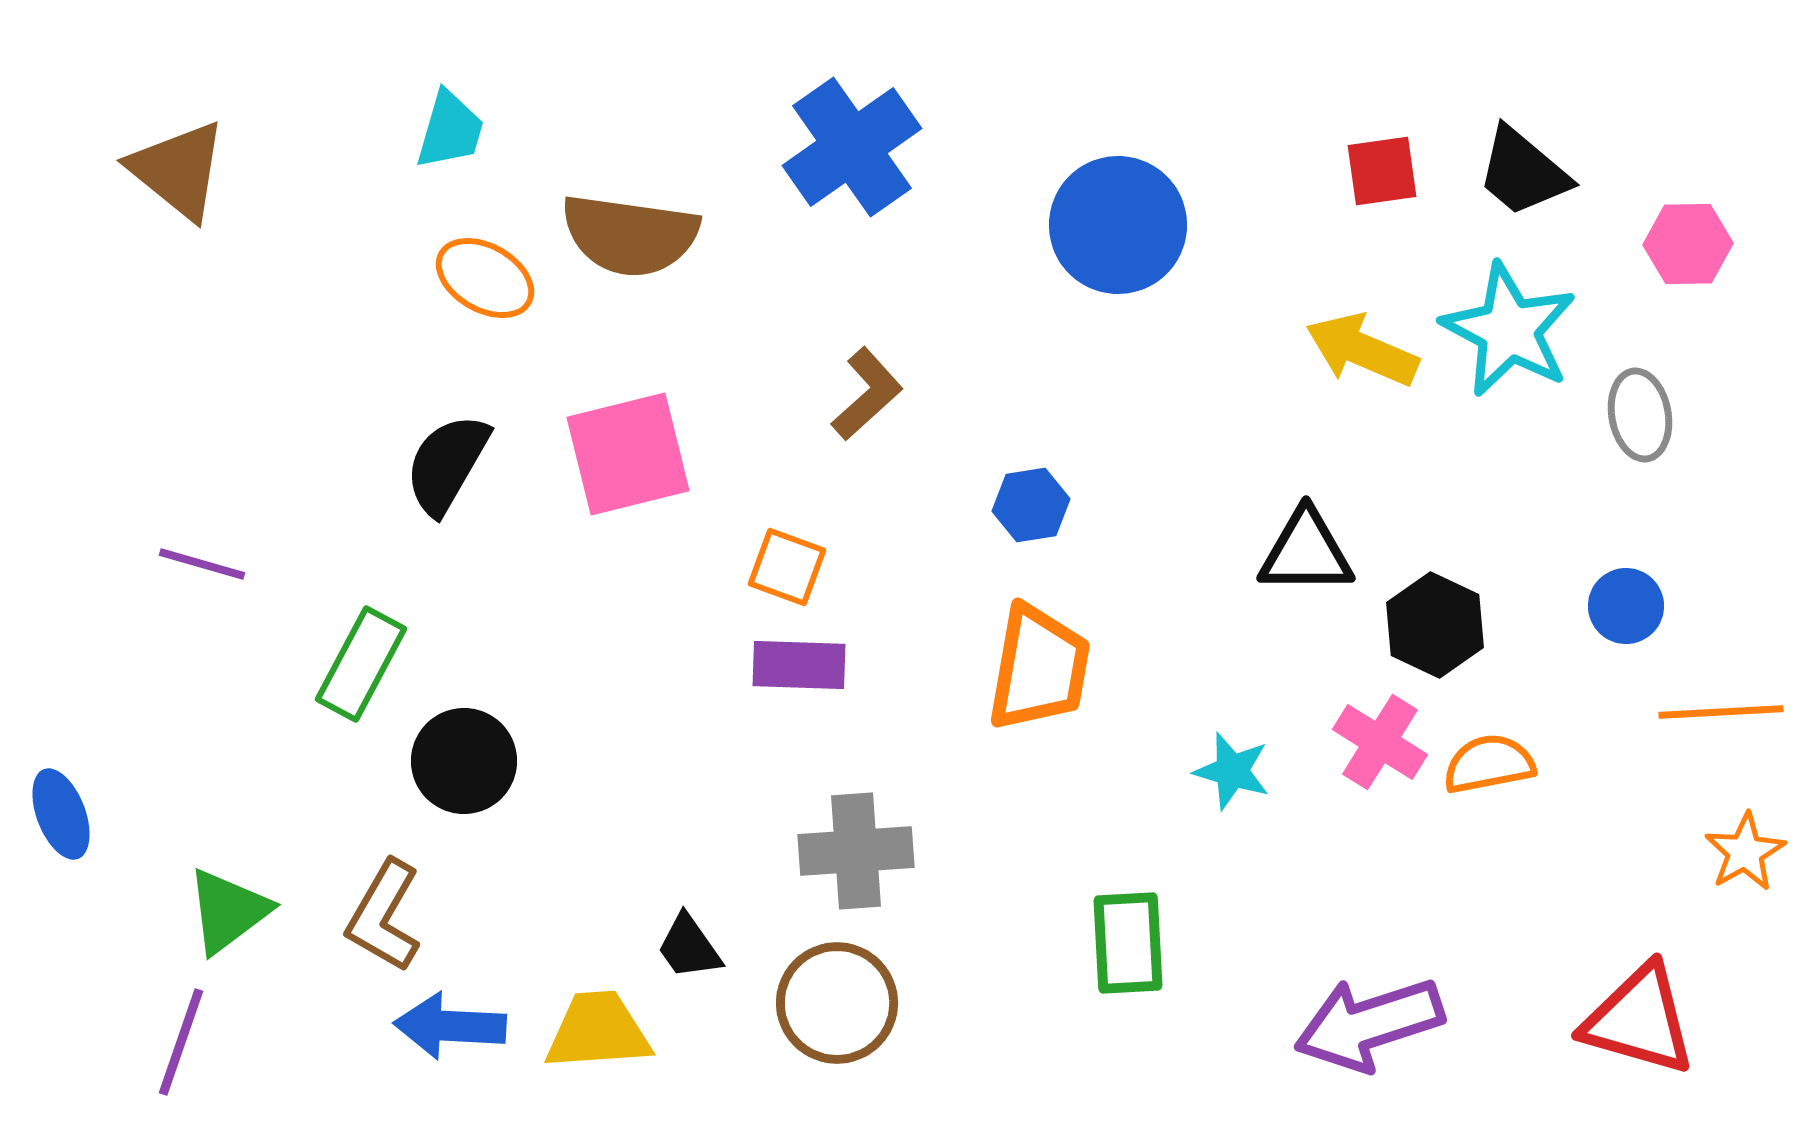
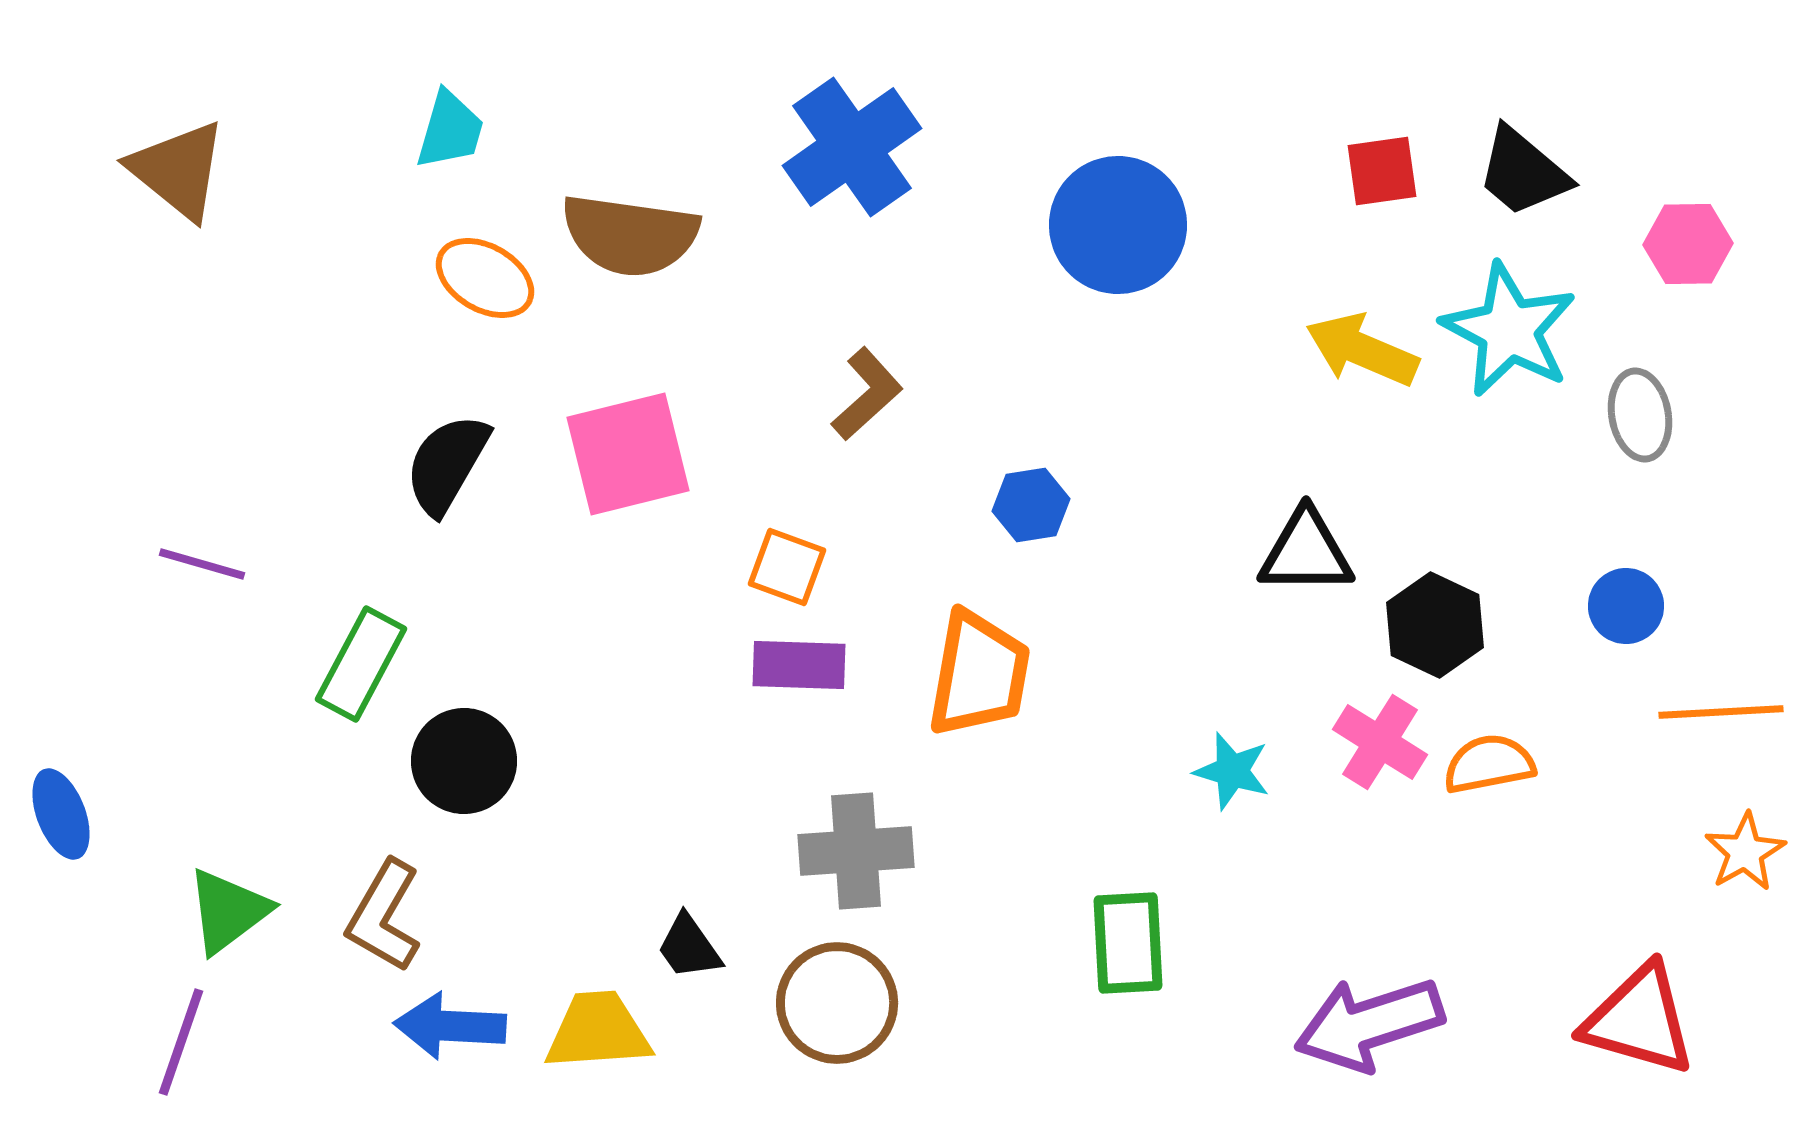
orange trapezoid at (1039, 668): moved 60 px left, 6 px down
